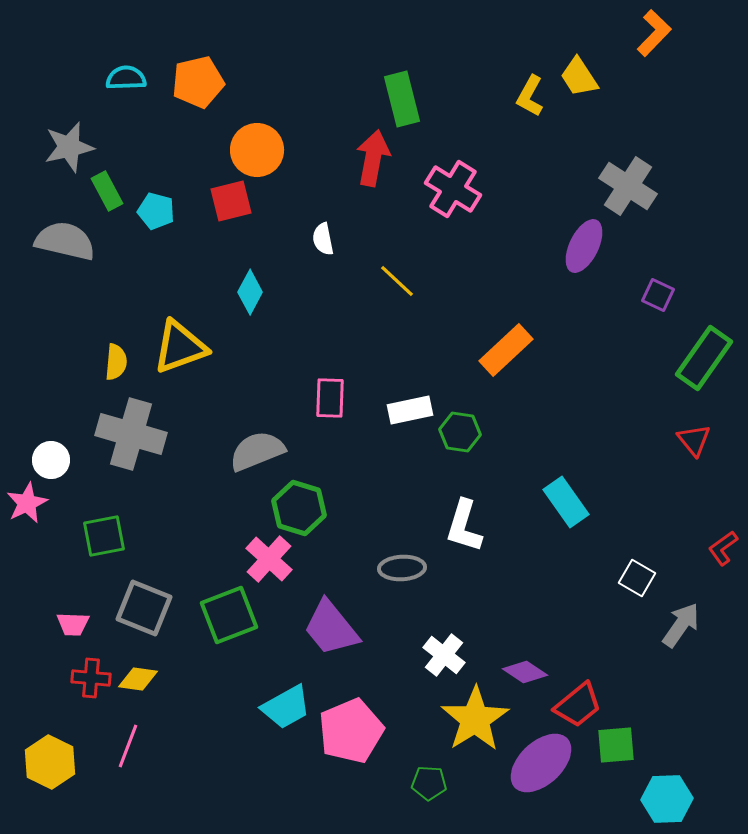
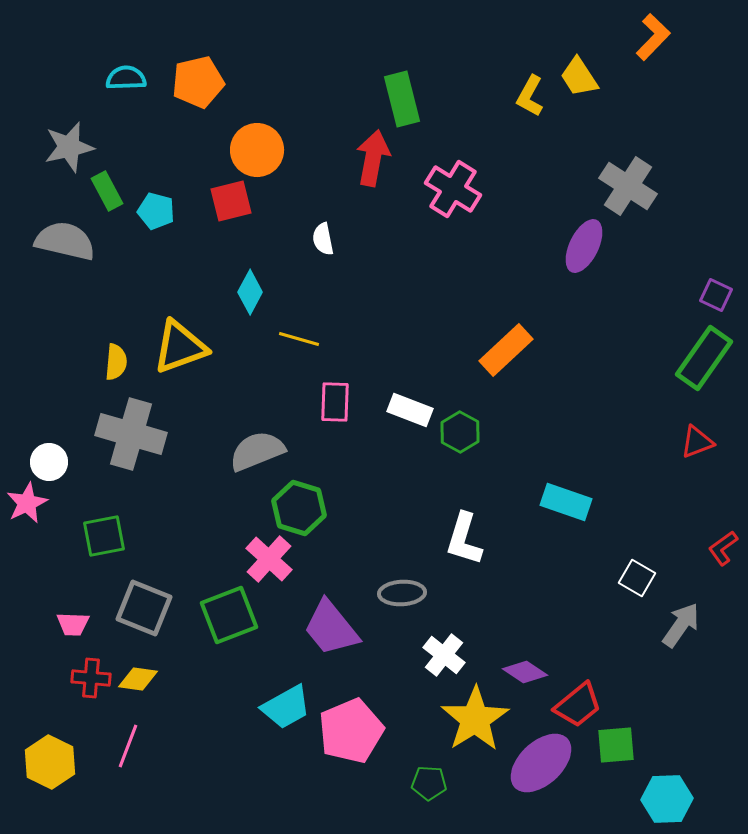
orange L-shape at (654, 33): moved 1 px left, 4 px down
yellow line at (397, 281): moved 98 px left, 58 px down; rotated 27 degrees counterclockwise
purple square at (658, 295): moved 58 px right
pink rectangle at (330, 398): moved 5 px right, 4 px down
white rectangle at (410, 410): rotated 33 degrees clockwise
green hexagon at (460, 432): rotated 21 degrees clockwise
red triangle at (694, 440): moved 3 px right, 2 px down; rotated 48 degrees clockwise
white circle at (51, 460): moved 2 px left, 2 px down
cyan rectangle at (566, 502): rotated 36 degrees counterclockwise
white L-shape at (464, 526): moved 13 px down
gray ellipse at (402, 568): moved 25 px down
